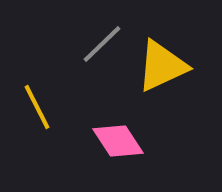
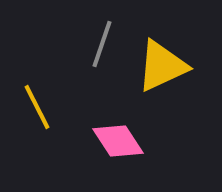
gray line: rotated 27 degrees counterclockwise
